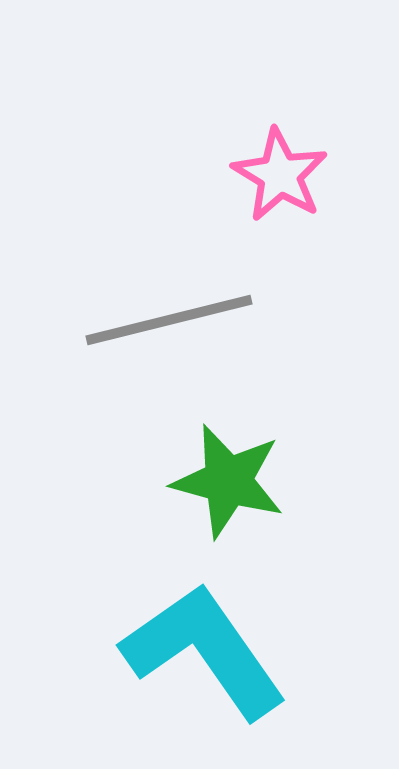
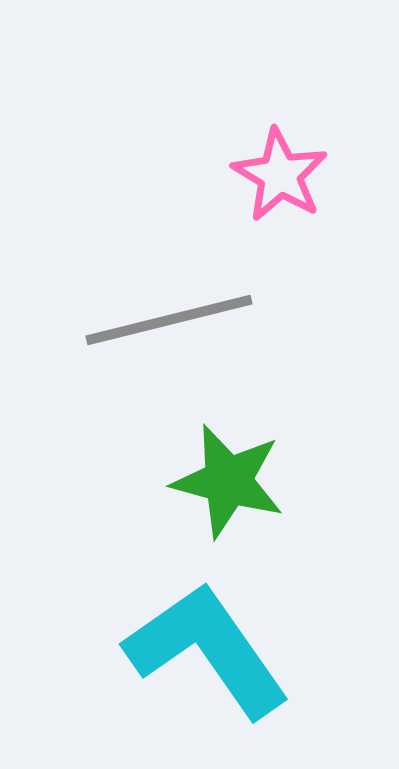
cyan L-shape: moved 3 px right, 1 px up
